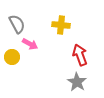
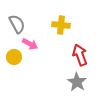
yellow circle: moved 2 px right
